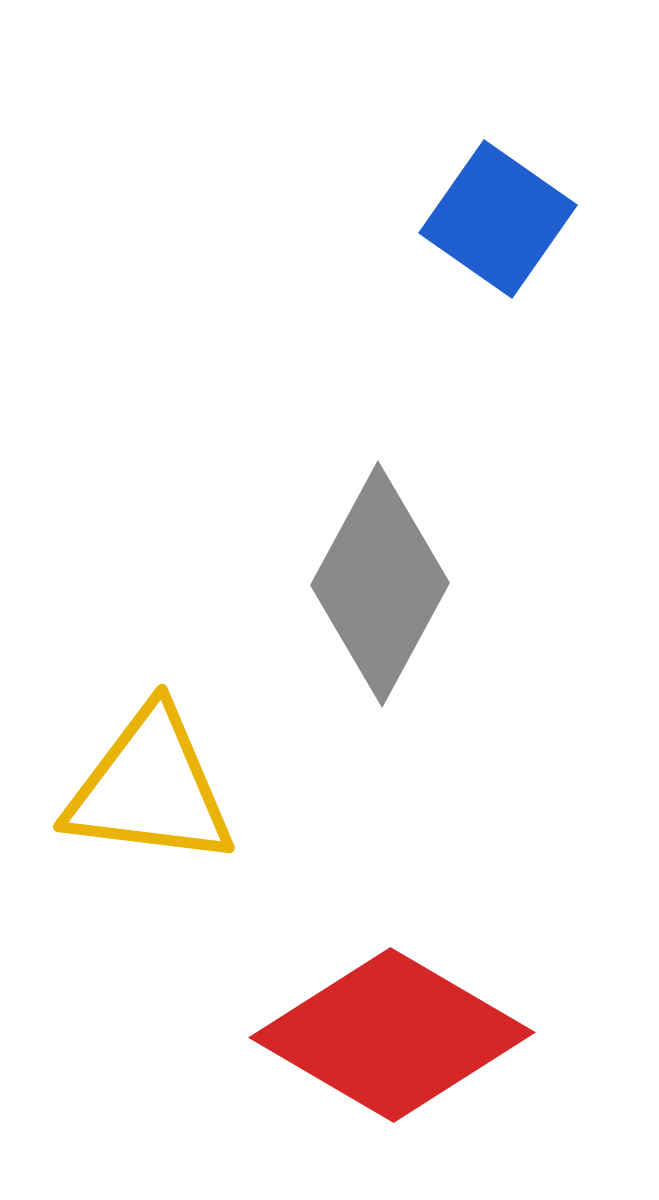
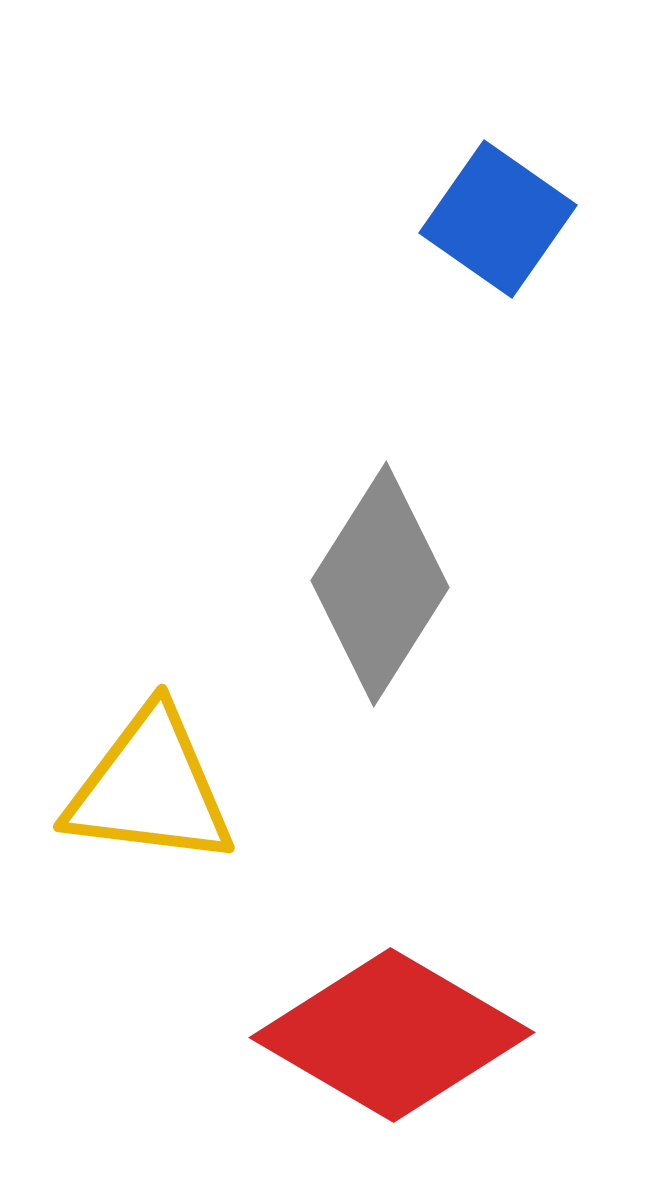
gray diamond: rotated 4 degrees clockwise
